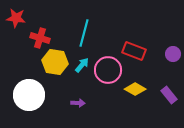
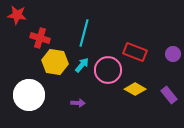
red star: moved 1 px right, 3 px up
red rectangle: moved 1 px right, 1 px down
